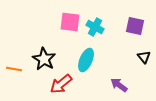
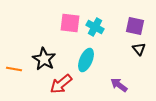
pink square: moved 1 px down
black triangle: moved 5 px left, 8 px up
